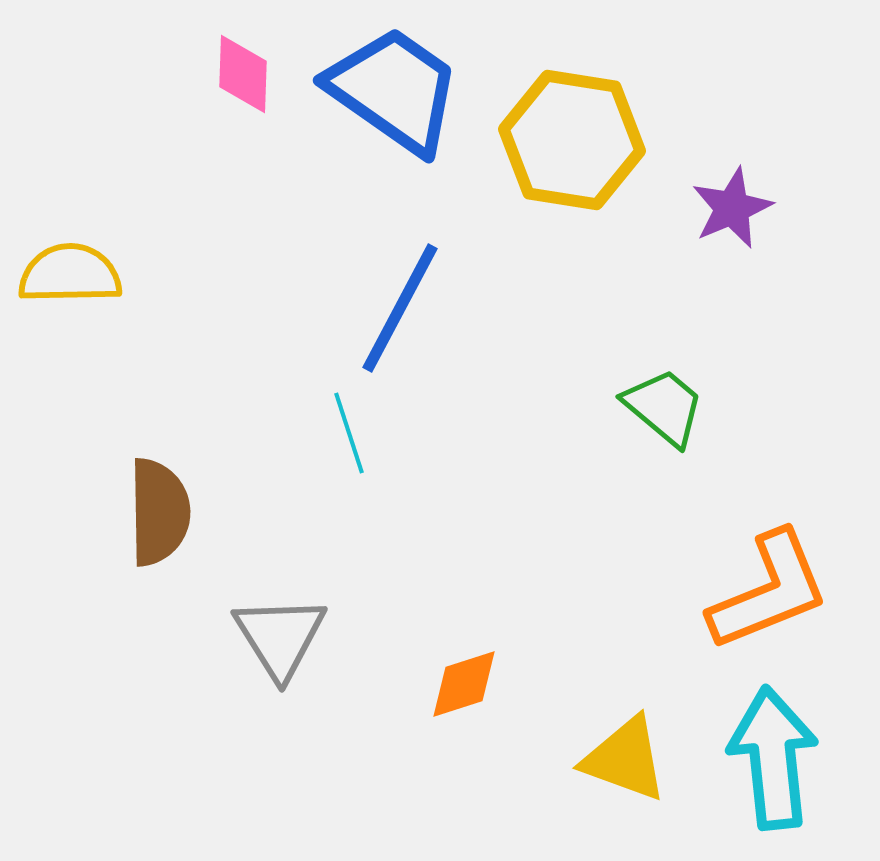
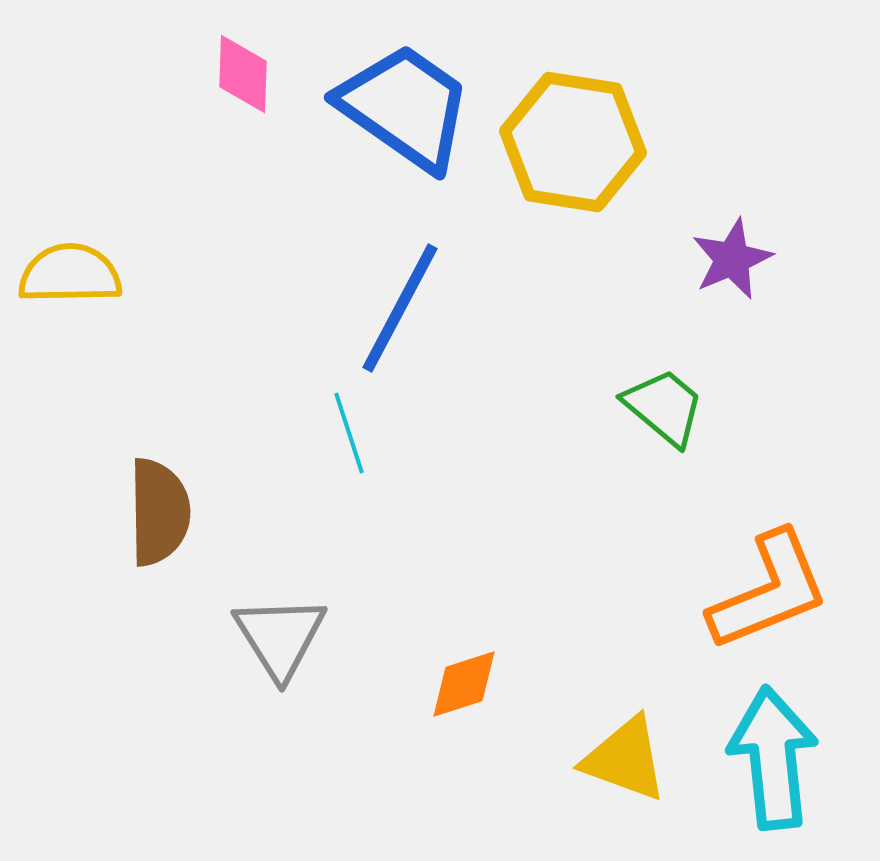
blue trapezoid: moved 11 px right, 17 px down
yellow hexagon: moved 1 px right, 2 px down
purple star: moved 51 px down
